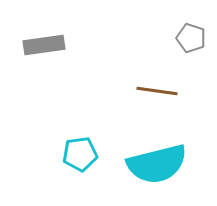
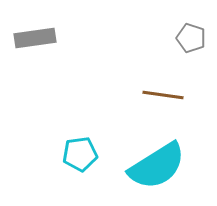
gray rectangle: moved 9 px left, 7 px up
brown line: moved 6 px right, 4 px down
cyan semicircle: moved 2 px down; rotated 18 degrees counterclockwise
